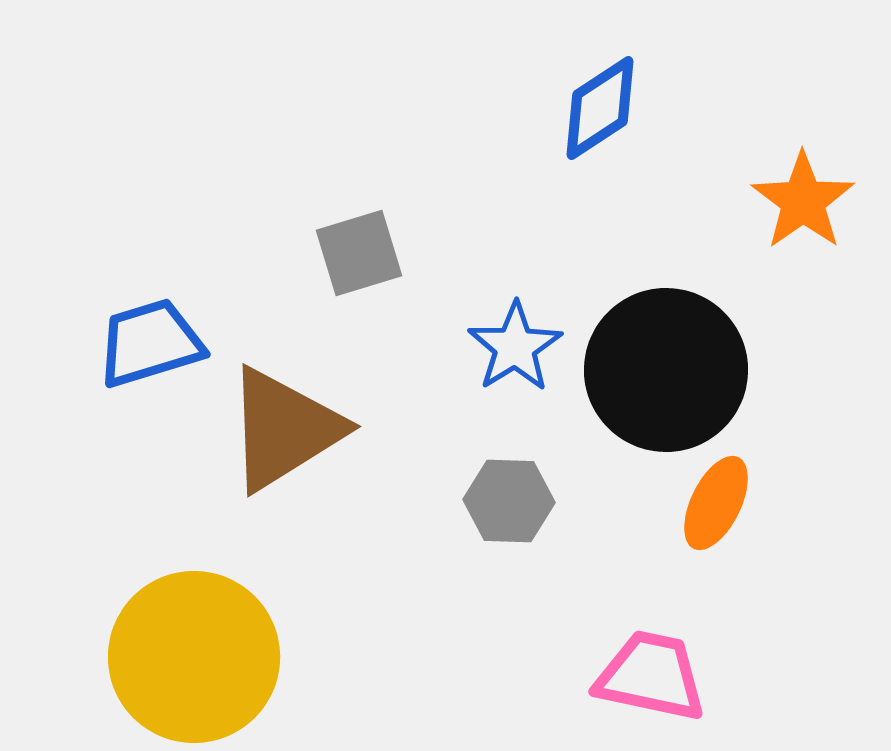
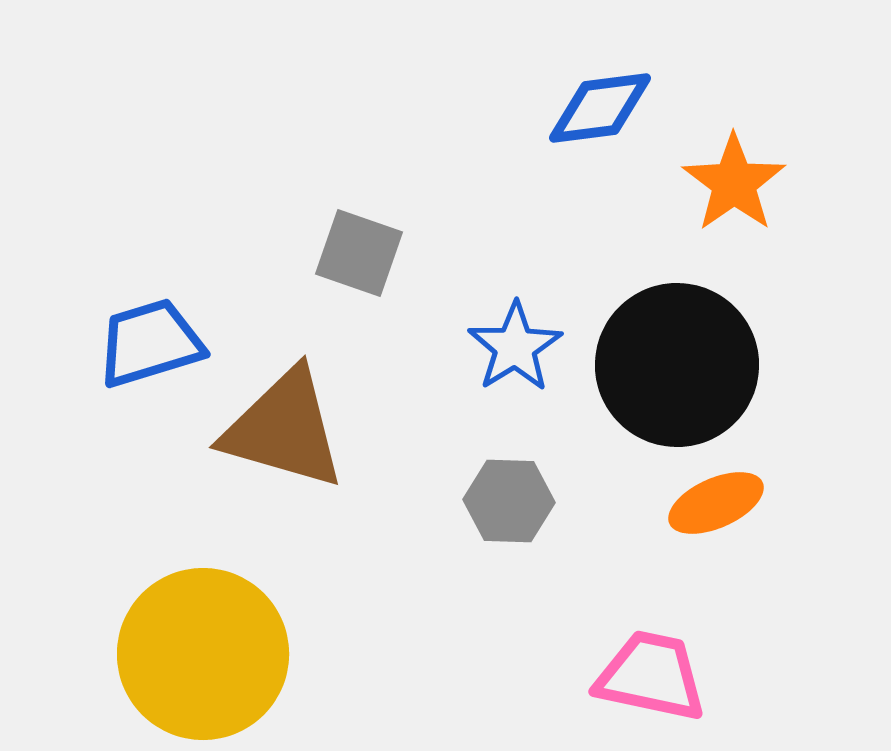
blue diamond: rotated 26 degrees clockwise
orange star: moved 69 px left, 18 px up
gray square: rotated 36 degrees clockwise
black circle: moved 11 px right, 5 px up
brown triangle: rotated 48 degrees clockwise
orange ellipse: rotated 40 degrees clockwise
yellow circle: moved 9 px right, 3 px up
